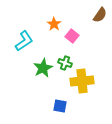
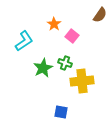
blue square: moved 1 px right, 6 px down
